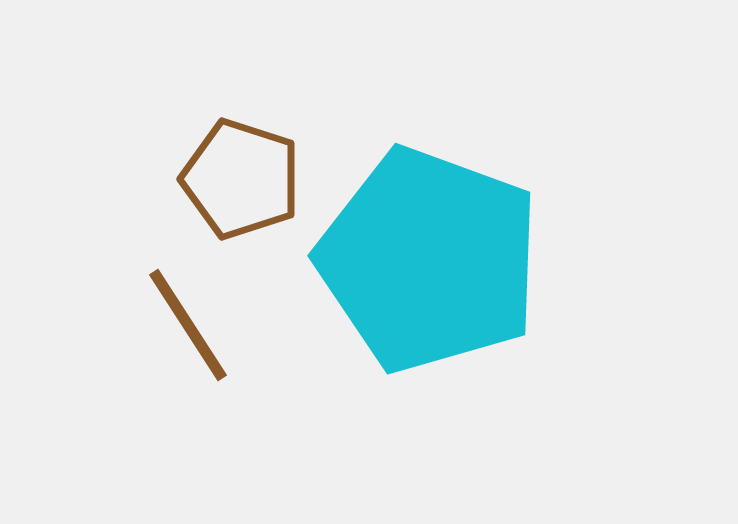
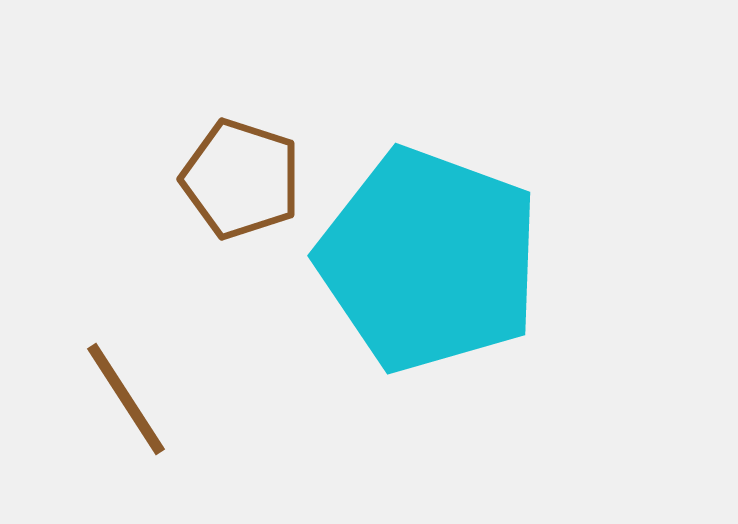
brown line: moved 62 px left, 74 px down
